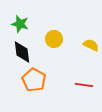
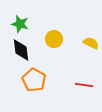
yellow semicircle: moved 2 px up
black diamond: moved 1 px left, 2 px up
